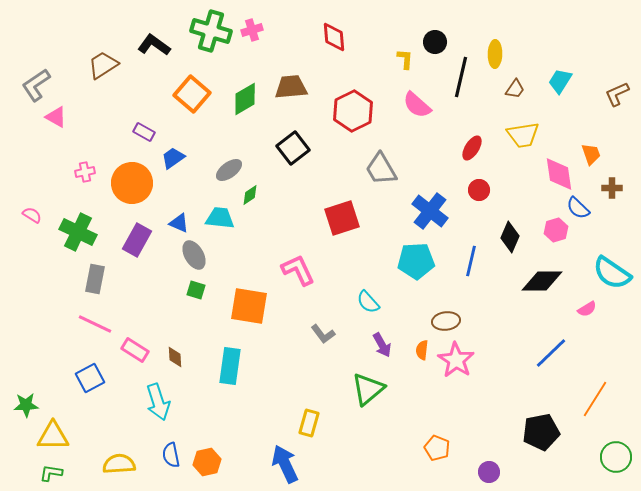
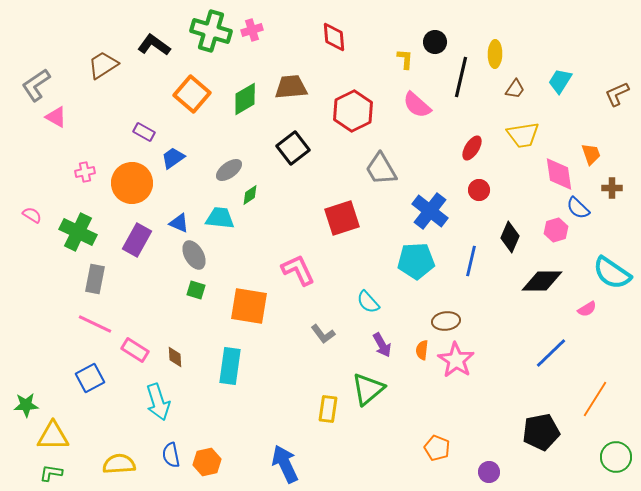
yellow rectangle at (309, 423): moved 19 px right, 14 px up; rotated 8 degrees counterclockwise
